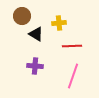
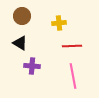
black triangle: moved 16 px left, 9 px down
purple cross: moved 3 px left
pink line: rotated 30 degrees counterclockwise
